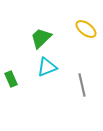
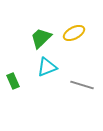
yellow ellipse: moved 12 px left, 4 px down; rotated 65 degrees counterclockwise
green rectangle: moved 2 px right, 2 px down
gray line: rotated 60 degrees counterclockwise
